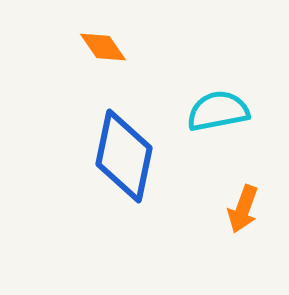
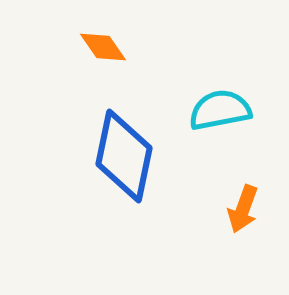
cyan semicircle: moved 2 px right, 1 px up
